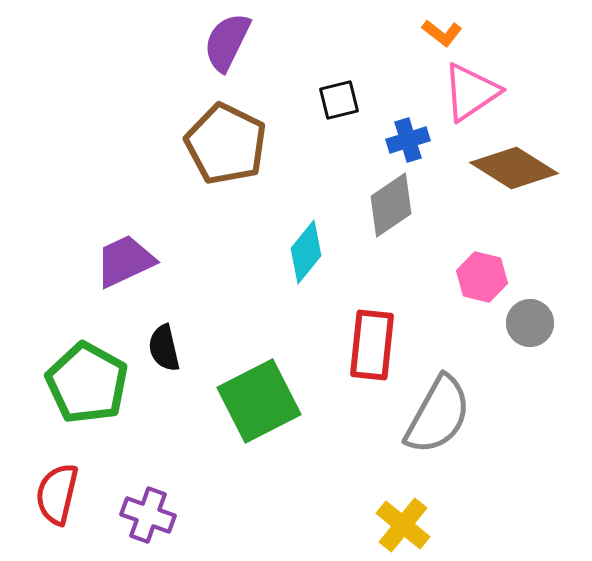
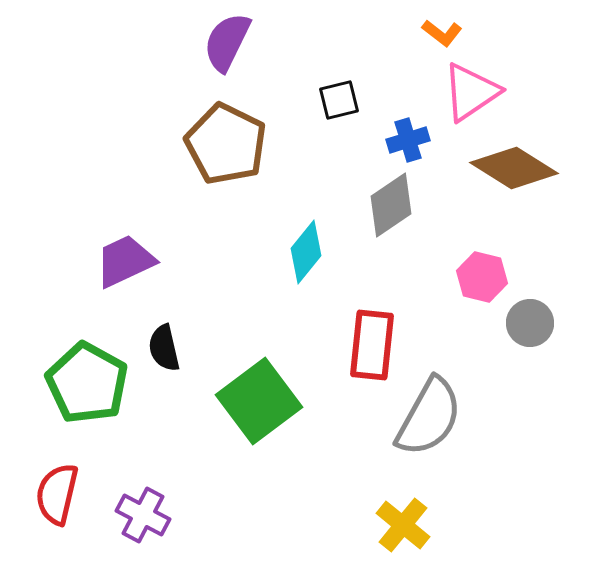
green square: rotated 10 degrees counterclockwise
gray semicircle: moved 9 px left, 2 px down
purple cross: moved 5 px left; rotated 8 degrees clockwise
